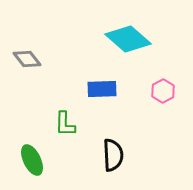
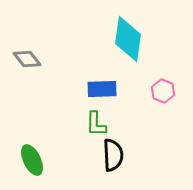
cyan diamond: rotated 57 degrees clockwise
pink hexagon: rotated 10 degrees counterclockwise
green L-shape: moved 31 px right
